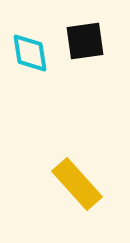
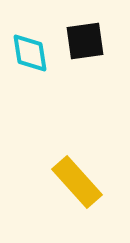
yellow rectangle: moved 2 px up
